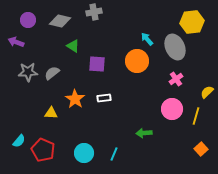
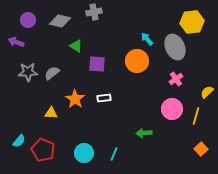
green triangle: moved 3 px right
